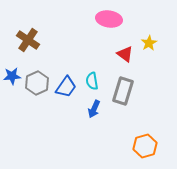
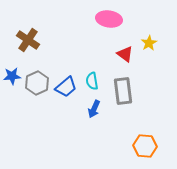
blue trapezoid: rotated 15 degrees clockwise
gray rectangle: rotated 24 degrees counterclockwise
orange hexagon: rotated 20 degrees clockwise
